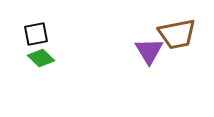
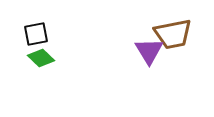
brown trapezoid: moved 4 px left
